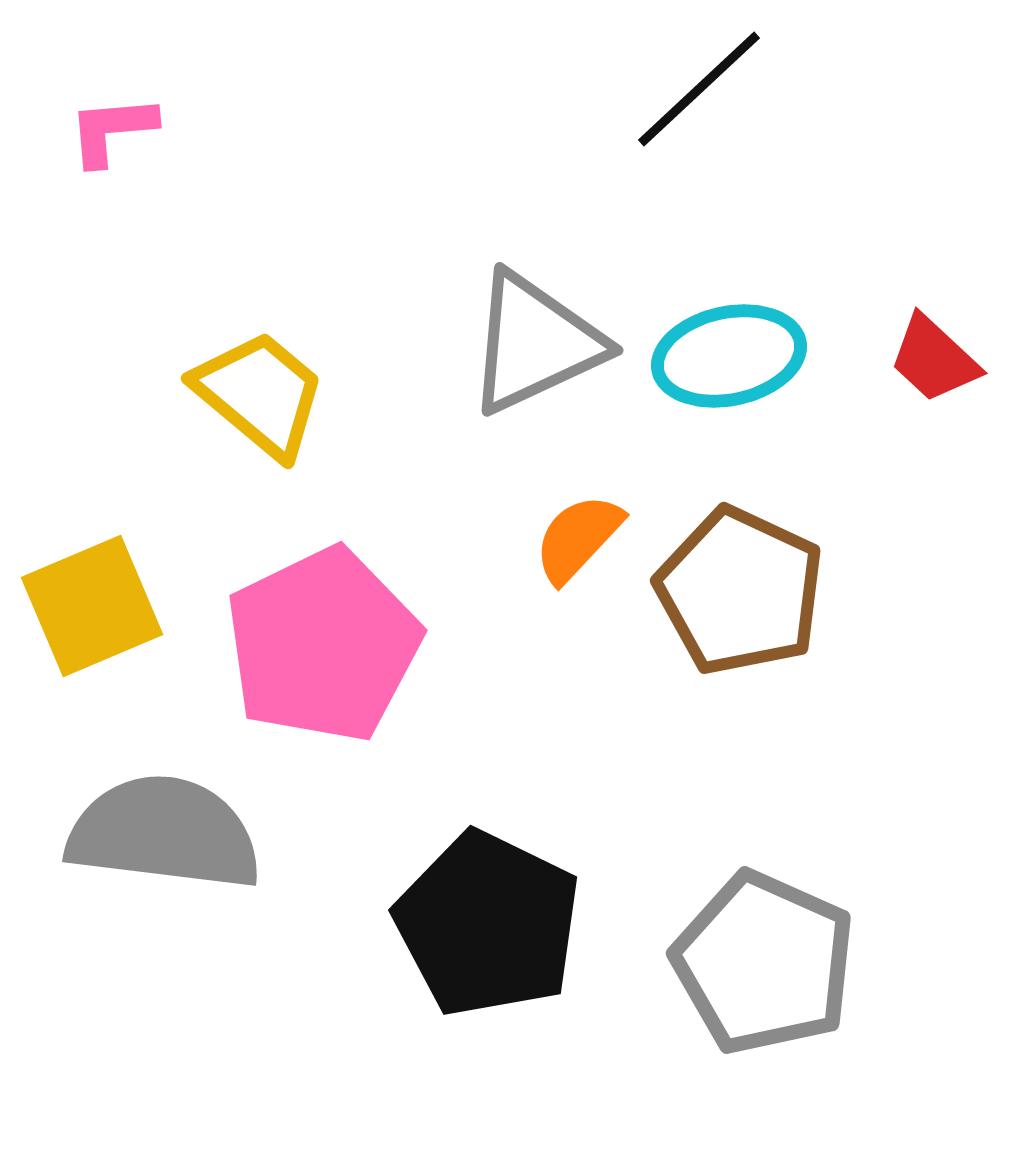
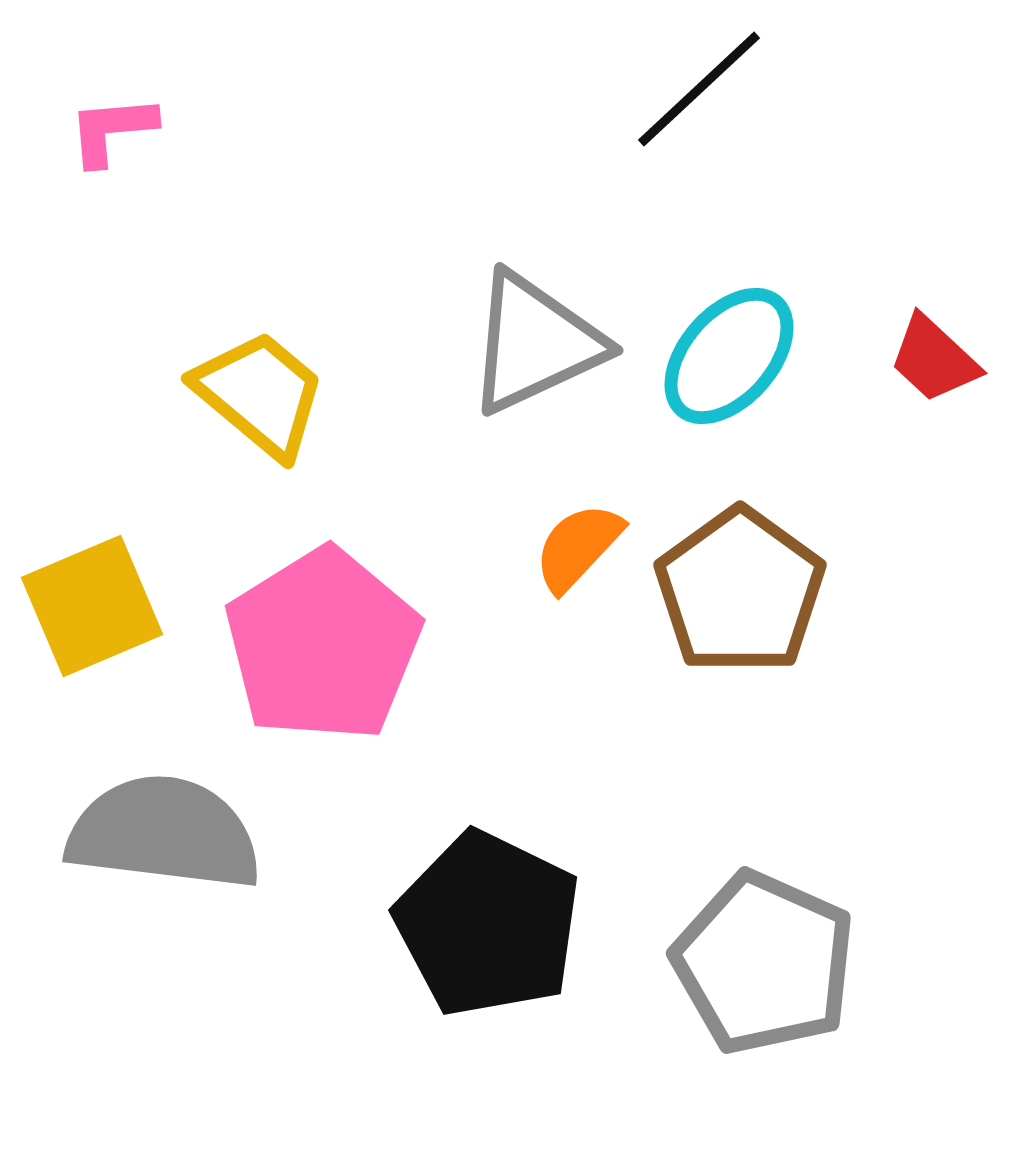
cyan ellipse: rotated 37 degrees counterclockwise
orange semicircle: moved 9 px down
brown pentagon: rotated 11 degrees clockwise
pink pentagon: rotated 6 degrees counterclockwise
